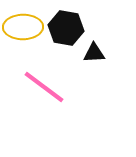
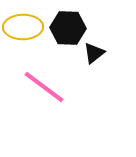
black hexagon: moved 2 px right; rotated 8 degrees counterclockwise
black triangle: rotated 35 degrees counterclockwise
